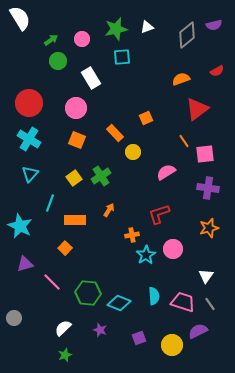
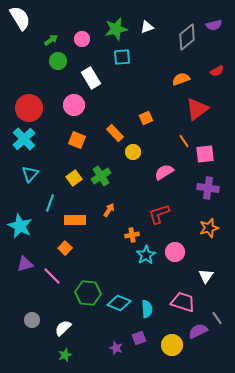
gray diamond at (187, 35): moved 2 px down
red circle at (29, 103): moved 5 px down
pink circle at (76, 108): moved 2 px left, 3 px up
cyan cross at (29, 139): moved 5 px left; rotated 15 degrees clockwise
pink semicircle at (166, 172): moved 2 px left
pink circle at (173, 249): moved 2 px right, 3 px down
pink line at (52, 282): moved 6 px up
cyan semicircle at (154, 296): moved 7 px left, 13 px down
gray line at (210, 304): moved 7 px right, 14 px down
gray circle at (14, 318): moved 18 px right, 2 px down
purple star at (100, 330): moved 16 px right, 18 px down
